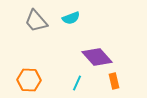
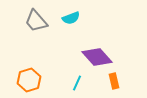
orange hexagon: rotated 20 degrees counterclockwise
